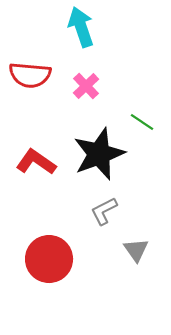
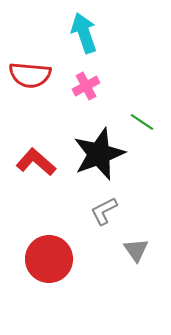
cyan arrow: moved 3 px right, 6 px down
pink cross: rotated 16 degrees clockwise
red L-shape: rotated 6 degrees clockwise
